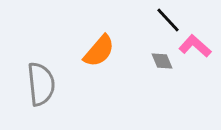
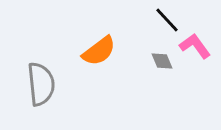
black line: moved 1 px left
pink L-shape: rotated 12 degrees clockwise
orange semicircle: rotated 12 degrees clockwise
